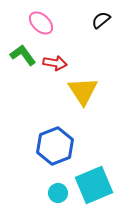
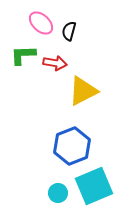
black semicircle: moved 32 px left, 11 px down; rotated 36 degrees counterclockwise
green L-shape: rotated 56 degrees counterclockwise
yellow triangle: rotated 36 degrees clockwise
blue hexagon: moved 17 px right
cyan square: moved 1 px down
